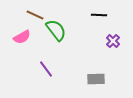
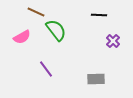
brown line: moved 1 px right, 3 px up
